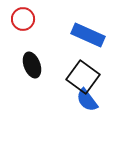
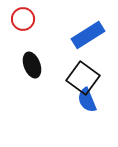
blue rectangle: rotated 56 degrees counterclockwise
black square: moved 1 px down
blue semicircle: rotated 15 degrees clockwise
